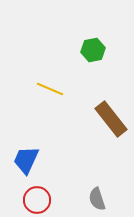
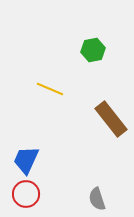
red circle: moved 11 px left, 6 px up
